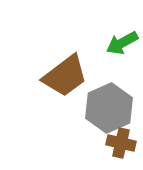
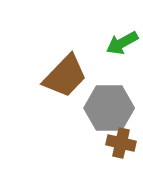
brown trapezoid: rotated 9 degrees counterclockwise
gray hexagon: rotated 24 degrees clockwise
